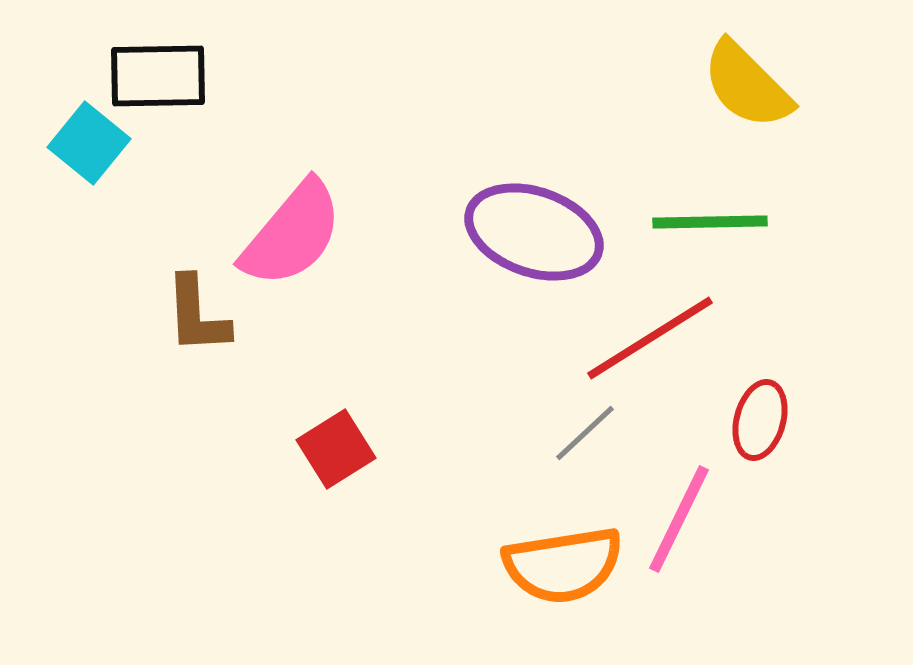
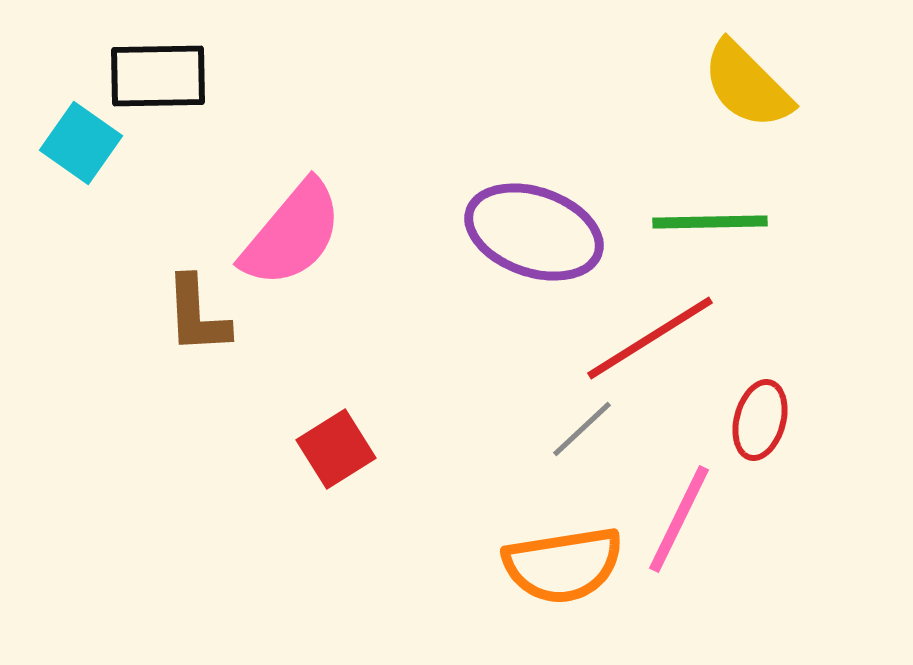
cyan square: moved 8 px left; rotated 4 degrees counterclockwise
gray line: moved 3 px left, 4 px up
